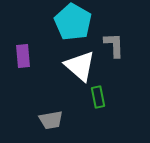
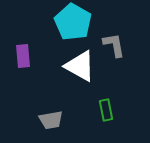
gray L-shape: rotated 8 degrees counterclockwise
white triangle: rotated 12 degrees counterclockwise
green rectangle: moved 8 px right, 13 px down
